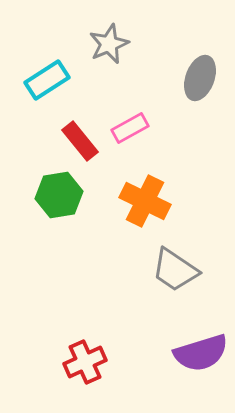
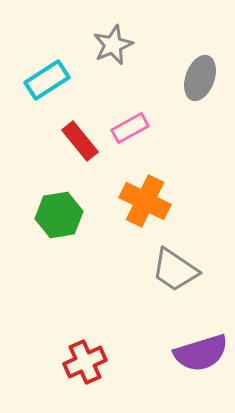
gray star: moved 4 px right, 1 px down
green hexagon: moved 20 px down
